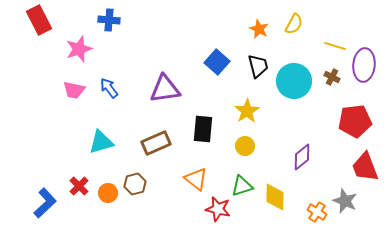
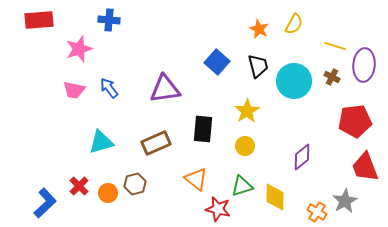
red rectangle: rotated 68 degrees counterclockwise
gray star: rotated 20 degrees clockwise
